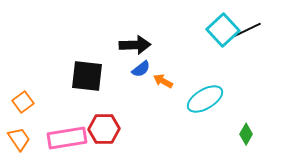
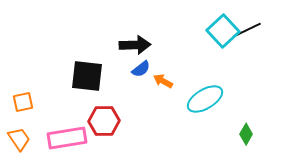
cyan square: moved 1 px down
orange square: rotated 25 degrees clockwise
red hexagon: moved 8 px up
